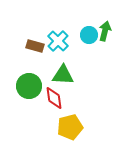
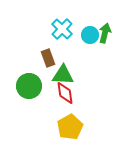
green arrow: moved 2 px down
cyan circle: moved 1 px right
cyan cross: moved 4 px right, 12 px up
brown rectangle: moved 13 px right, 12 px down; rotated 54 degrees clockwise
red diamond: moved 11 px right, 5 px up
yellow pentagon: rotated 15 degrees counterclockwise
